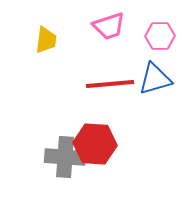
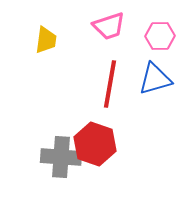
red line: rotated 75 degrees counterclockwise
red hexagon: rotated 15 degrees clockwise
gray cross: moved 4 px left
